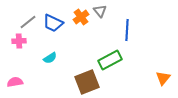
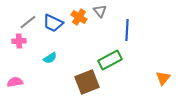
orange cross: moved 2 px left; rotated 21 degrees counterclockwise
